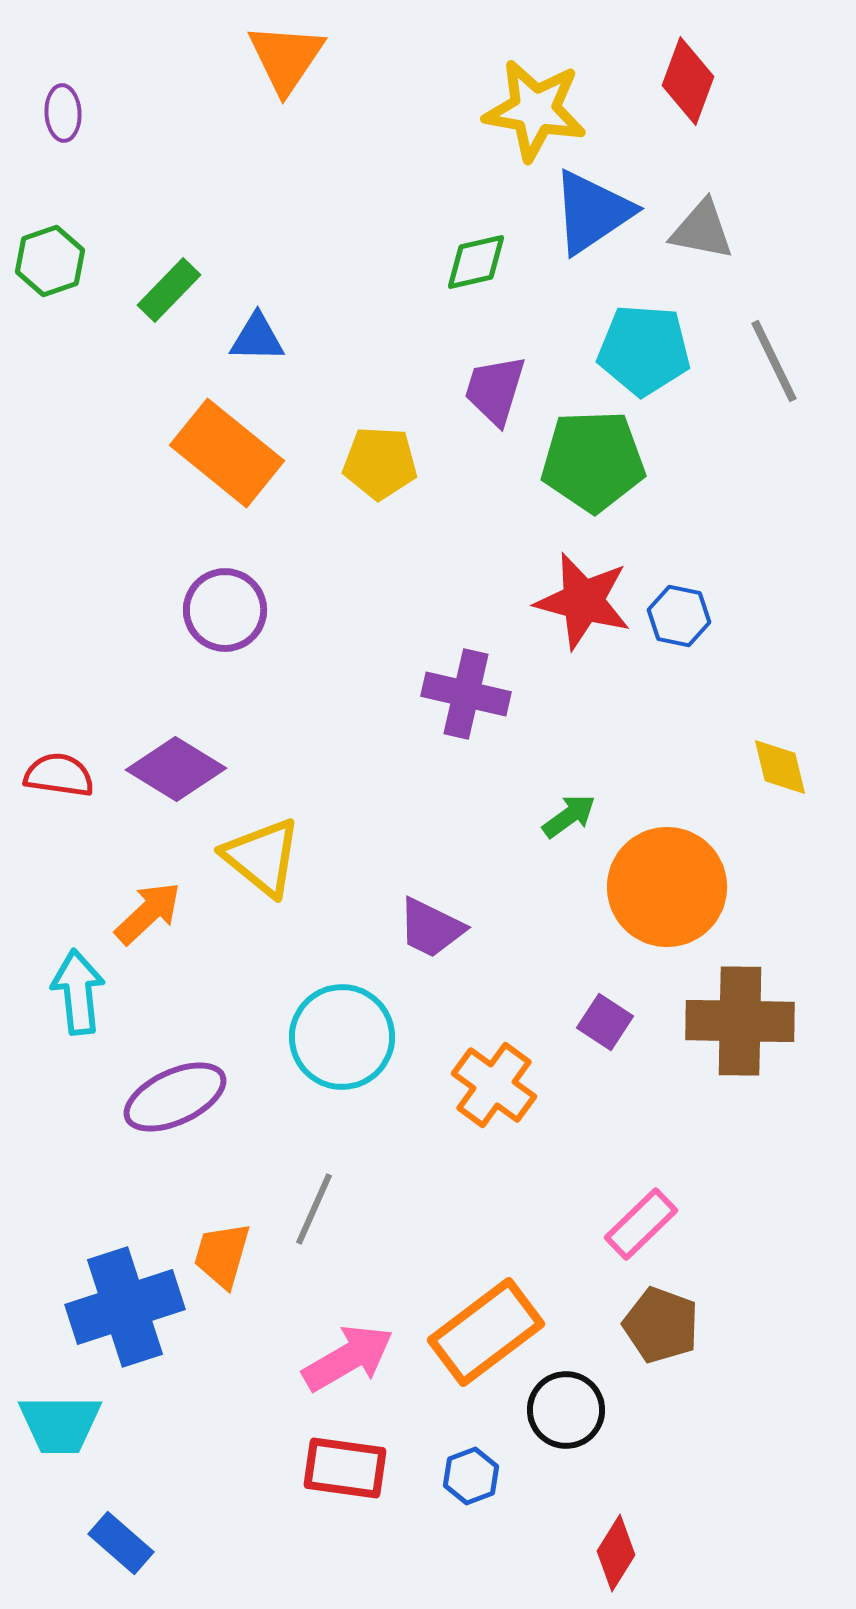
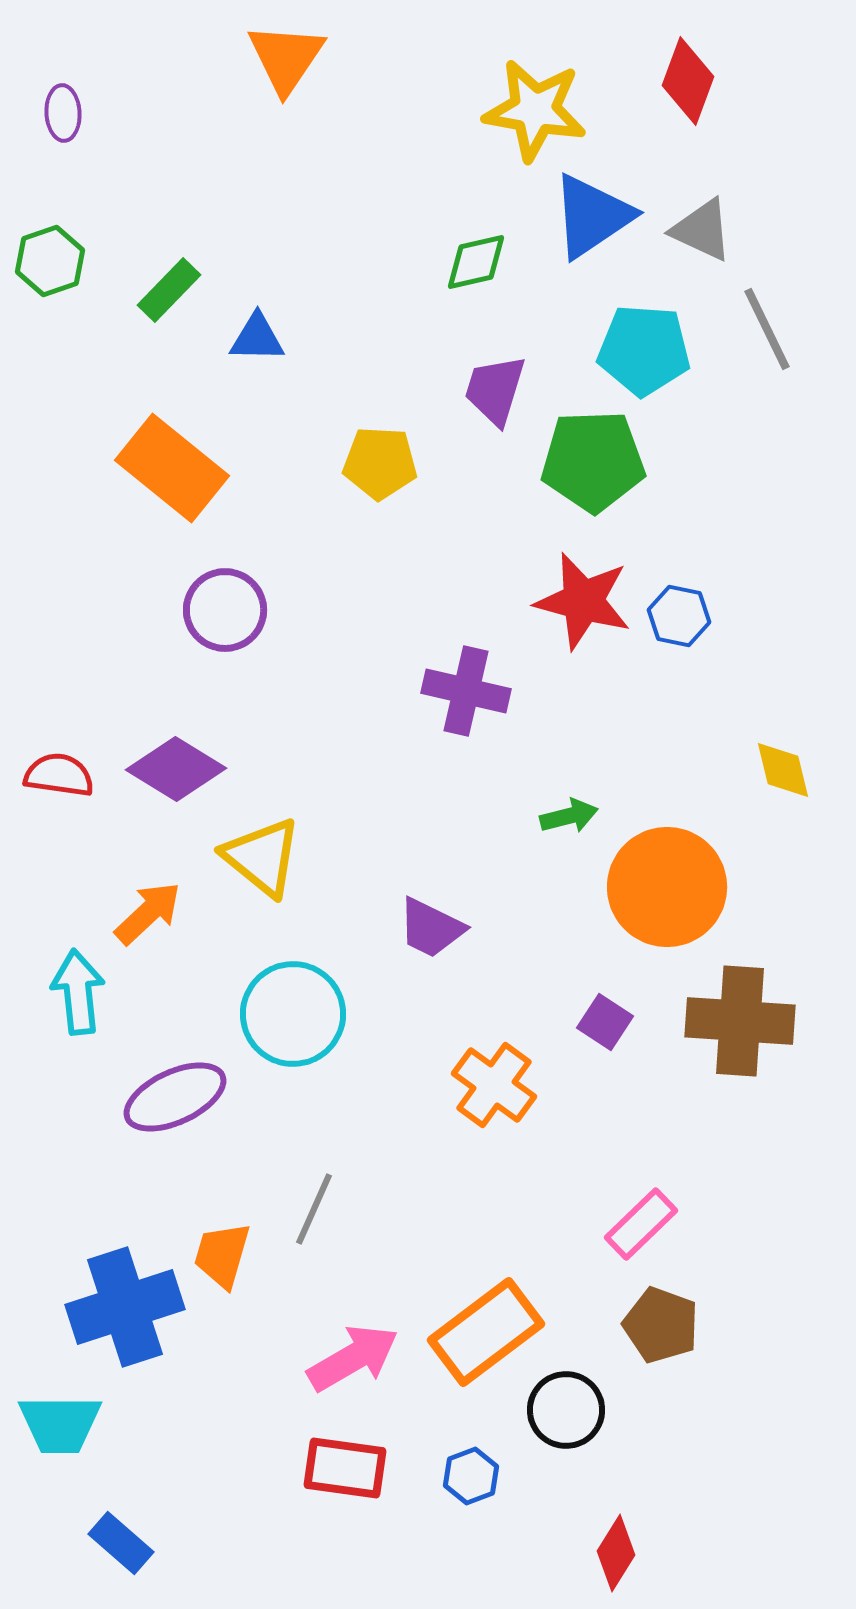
blue triangle at (592, 212): moved 4 px down
gray triangle at (702, 230): rotated 14 degrees clockwise
gray line at (774, 361): moved 7 px left, 32 px up
orange rectangle at (227, 453): moved 55 px left, 15 px down
purple cross at (466, 694): moved 3 px up
yellow diamond at (780, 767): moved 3 px right, 3 px down
green arrow at (569, 816): rotated 22 degrees clockwise
brown cross at (740, 1021): rotated 3 degrees clockwise
cyan circle at (342, 1037): moved 49 px left, 23 px up
pink arrow at (348, 1358): moved 5 px right
